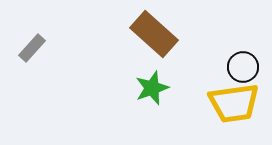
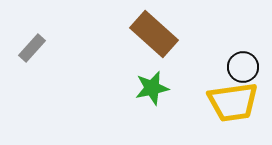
green star: rotated 8 degrees clockwise
yellow trapezoid: moved 1 px left, 1 px up
